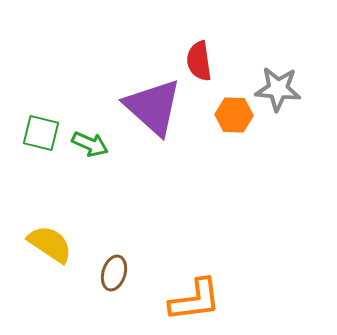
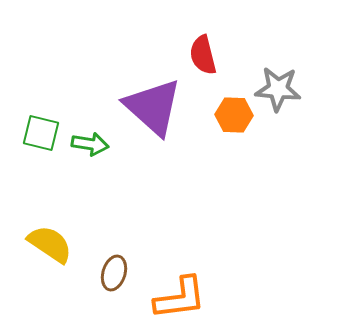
red semicircle: moved 4 px right, 6 px up; rotated 6 degrees counterclockwise
green arrow: rotated 15 degrees counterclockwise
orange L-shape: moved 15 px left, 2 px up
